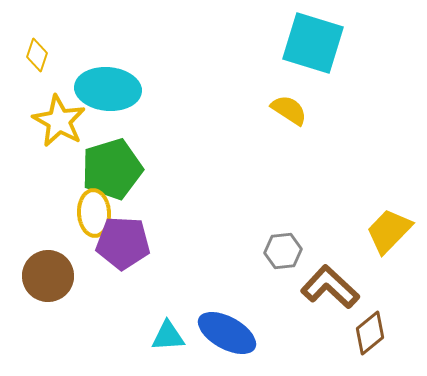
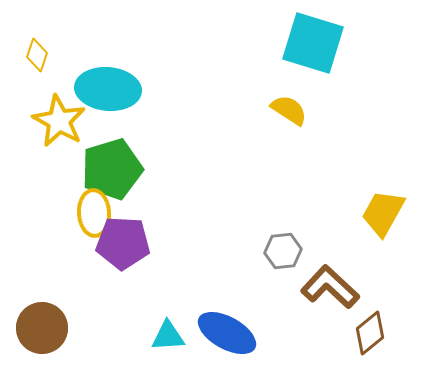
yellow trapezoid: moved 6 px left, 18 px up; rotated 15 degrees counterclockwise
brown circle: moved 6 px left, 52 px down
